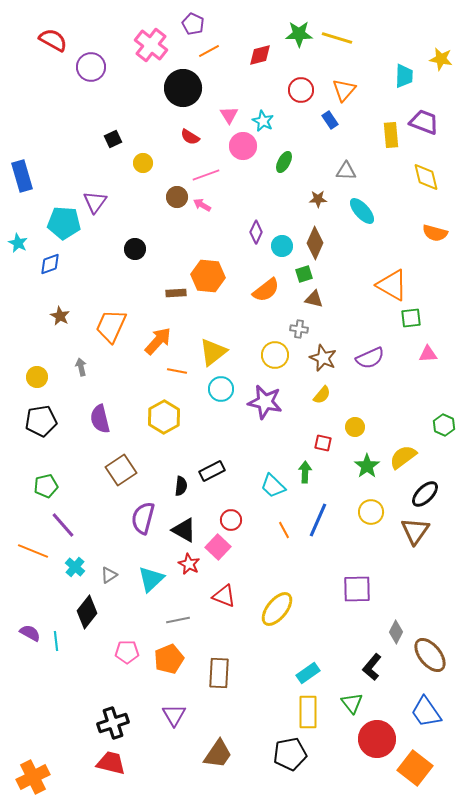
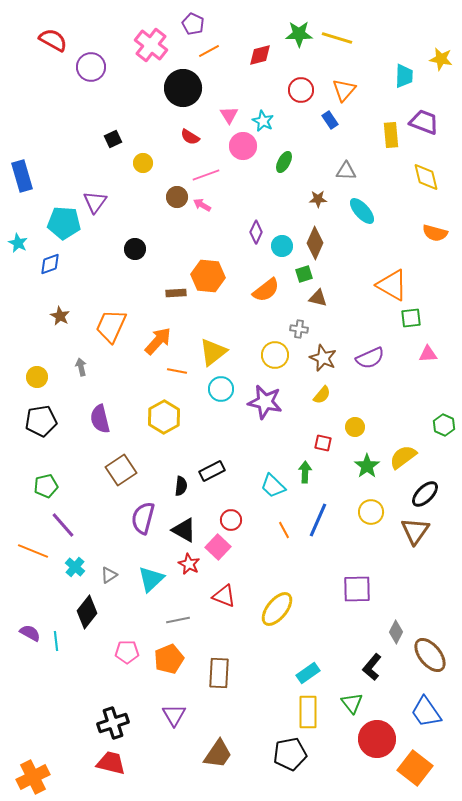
brown triangle at (314, 299): moved 4 px right, 1 px up
